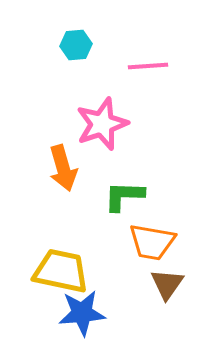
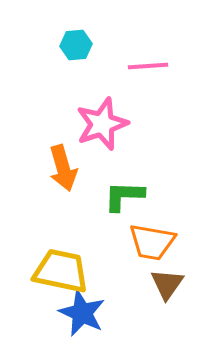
blue star: rotated 30 degrees clockwise
